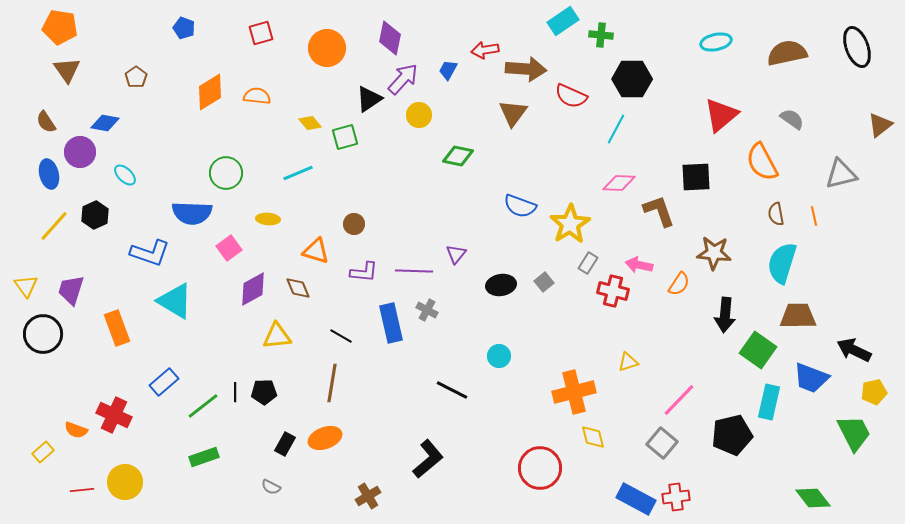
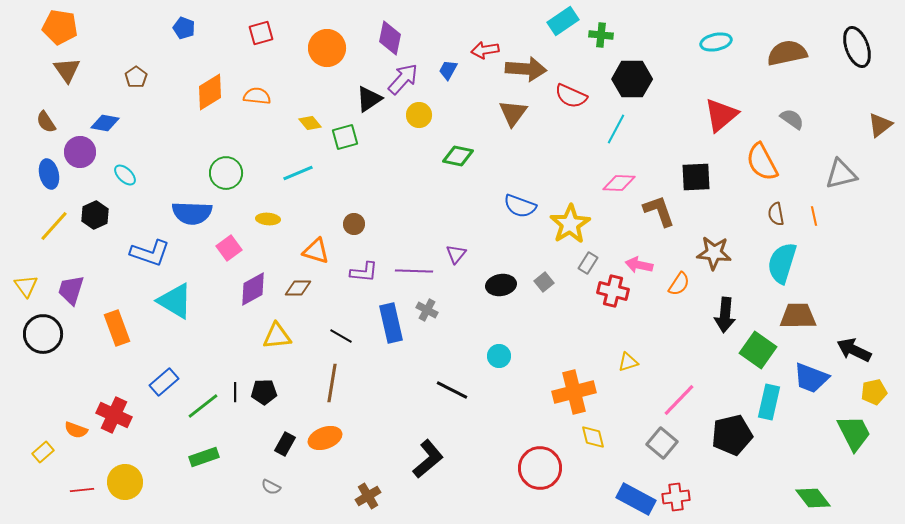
brown diamond at (298, 288): rotated 68 degrees counterclockwise
